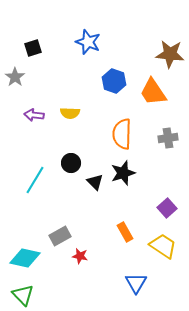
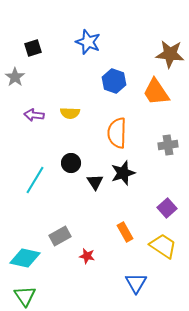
orange trapezoid: moved 3 px right
orange semicircle: moved 5 px left, 1 px up
gray cross: moved 7 px down
black triangle: rotated 12 degrees clockwise
red star: moved 7 px right
green triangle: moved 2 px right, 1 px down; rotated 10 degrees clockwise
